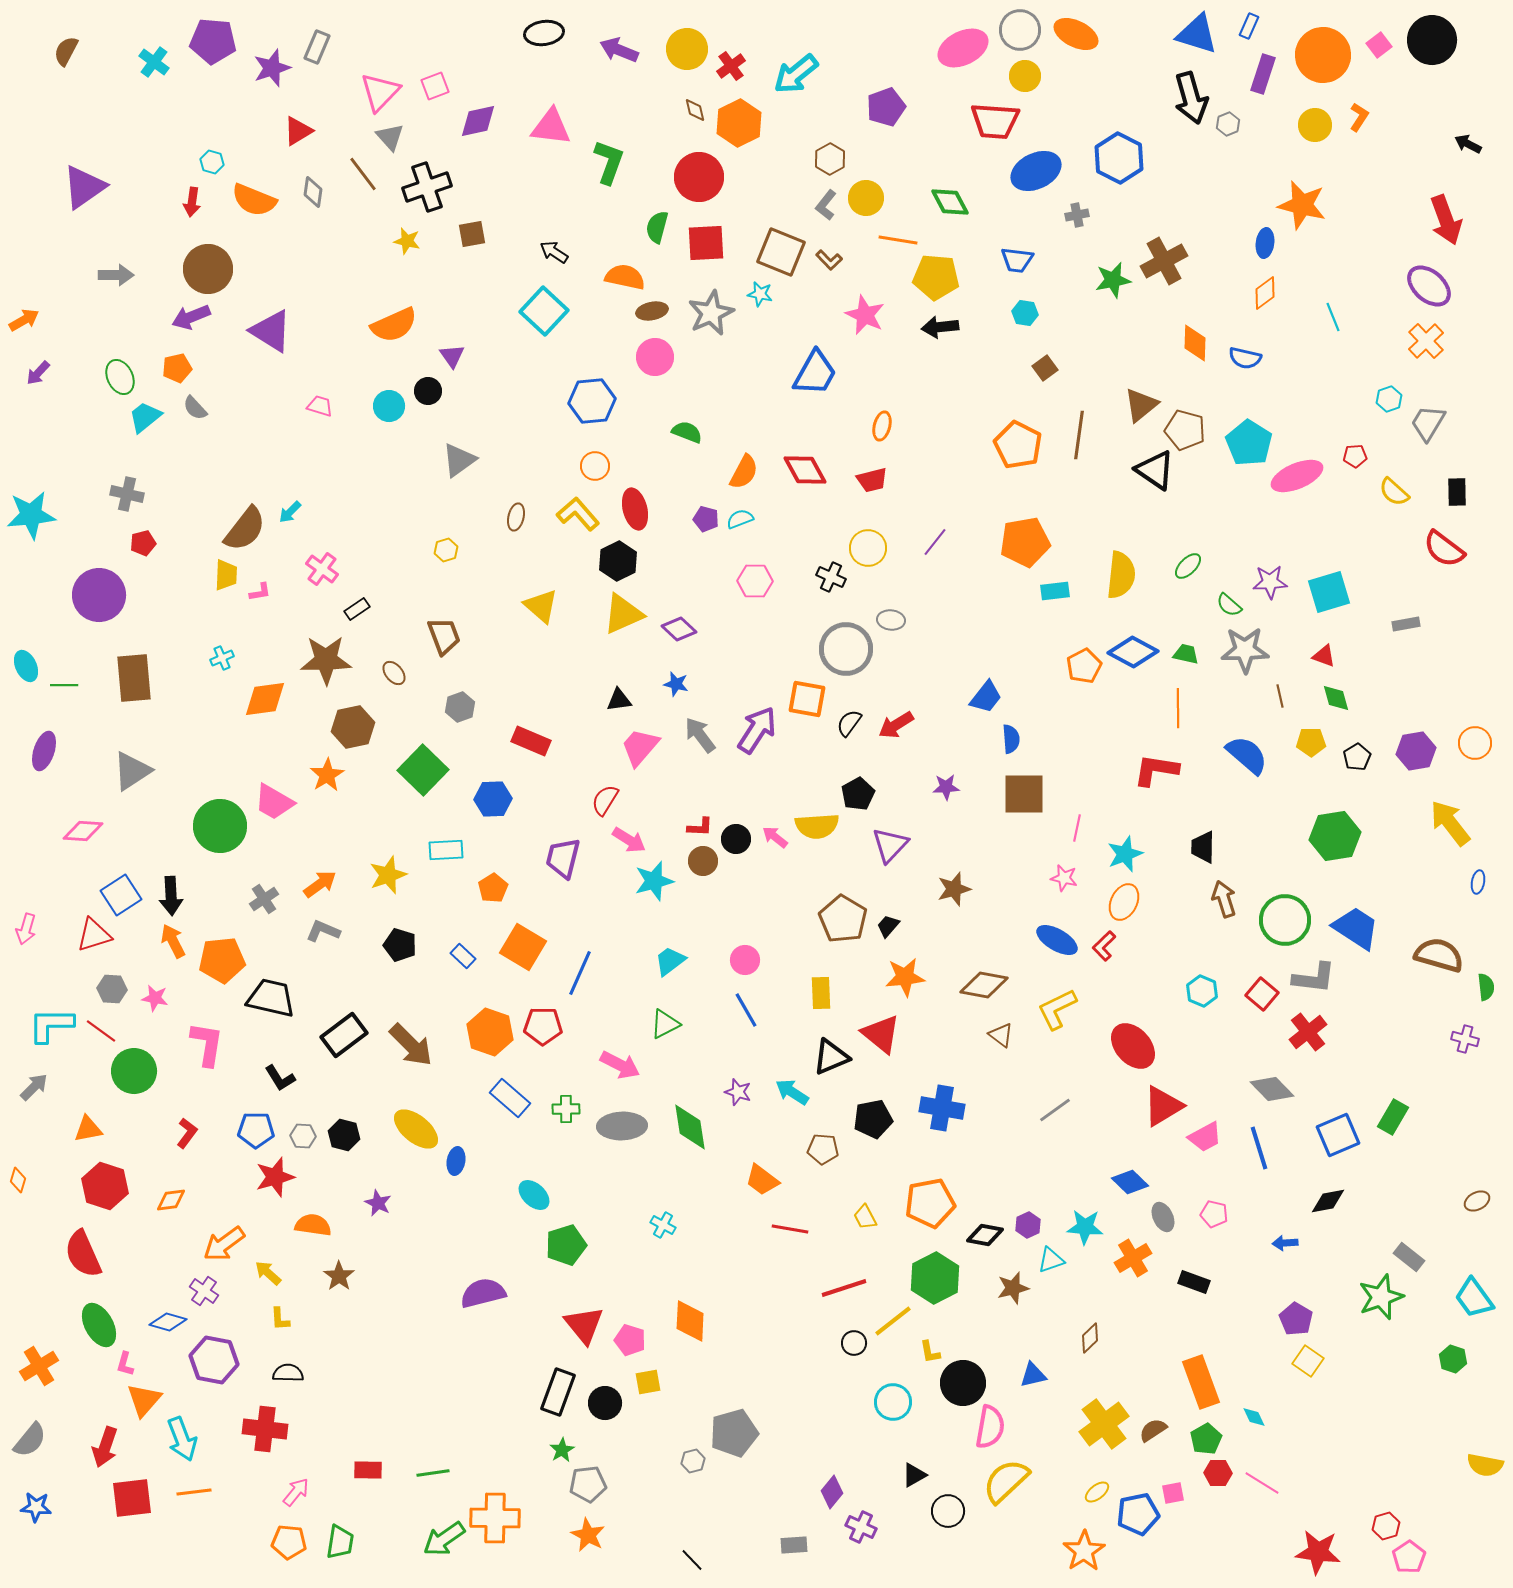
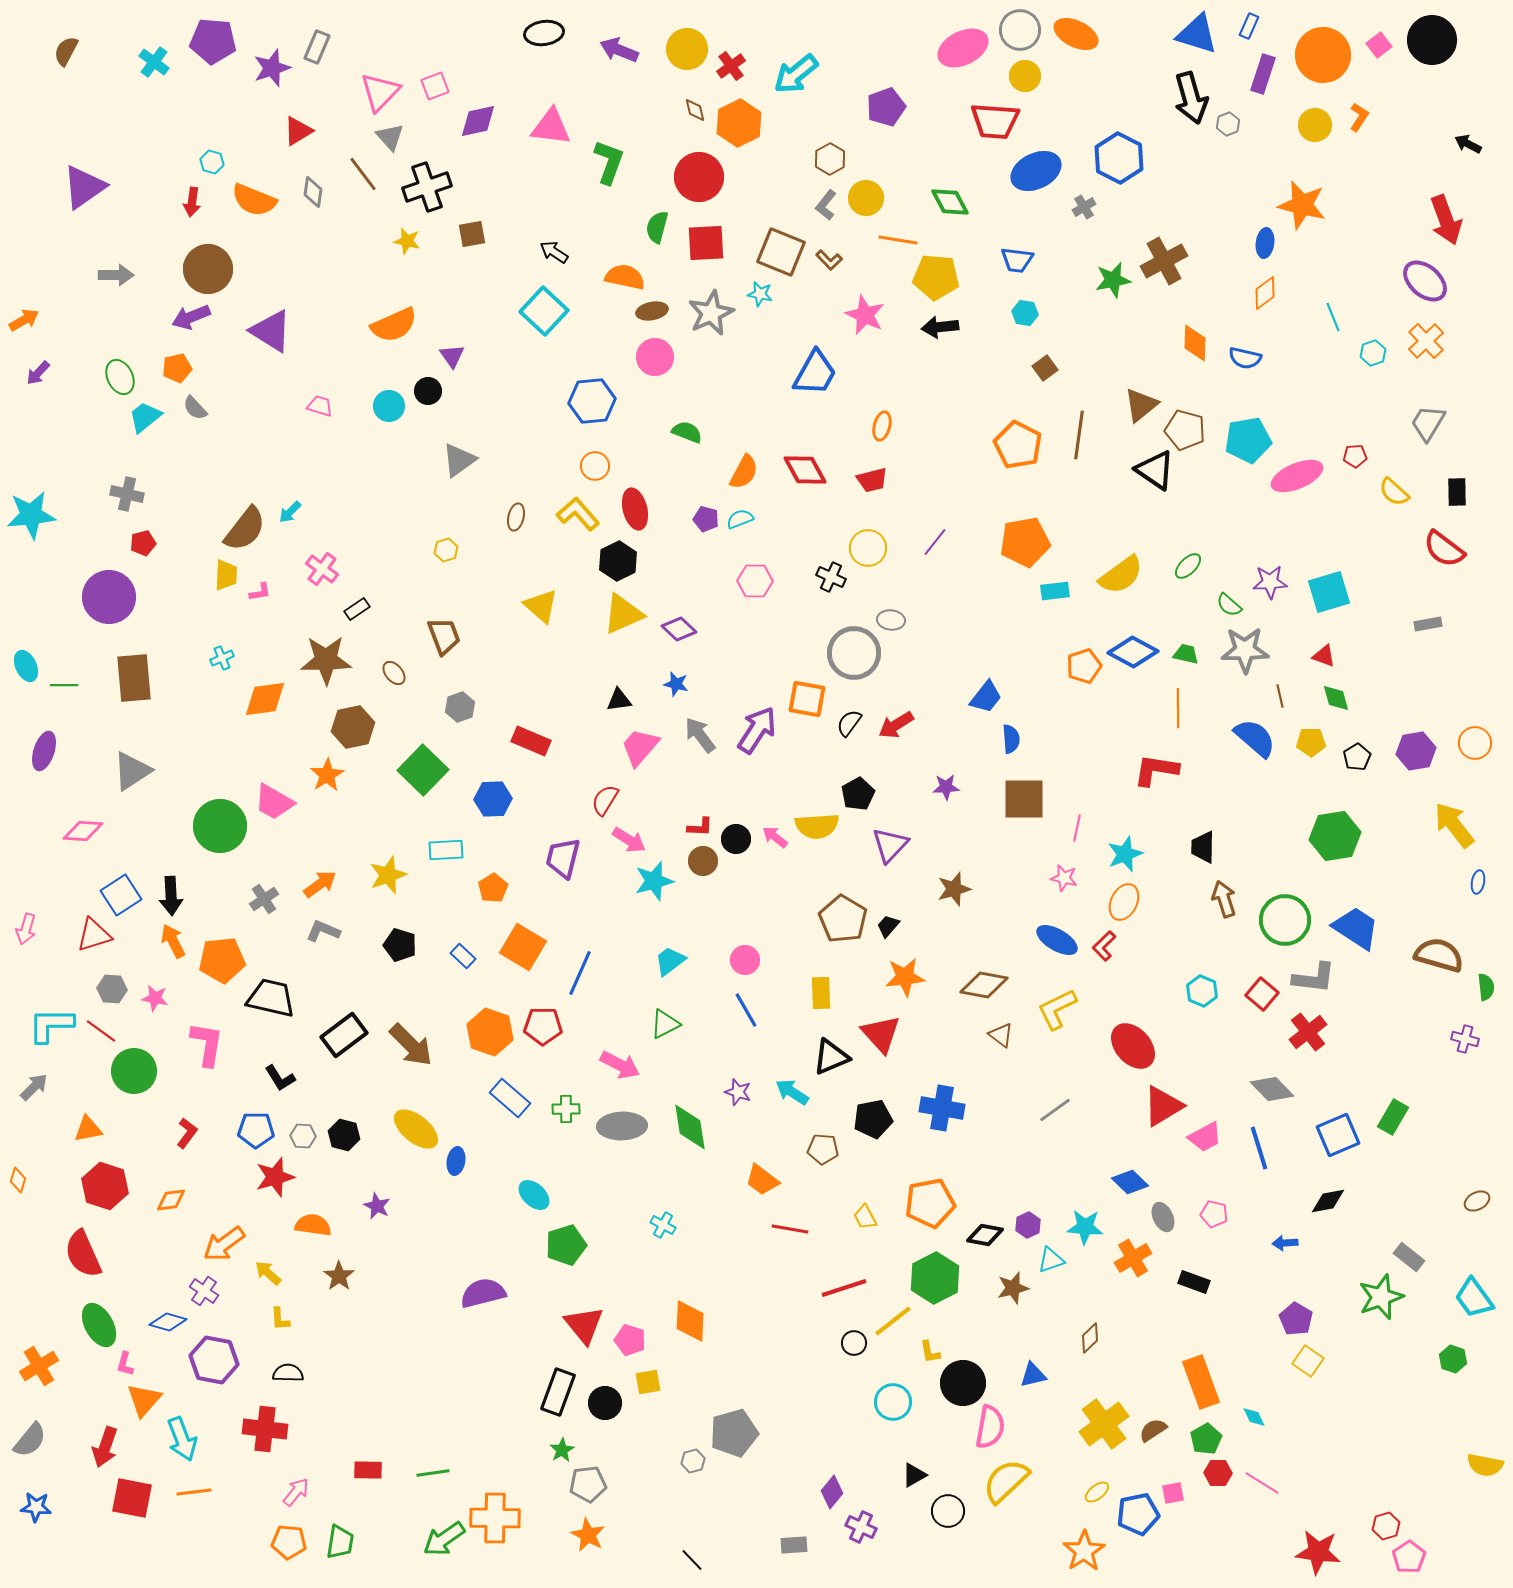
gray cross at (1077, 215): moved 7 px right, 8 px up; rotated 20 degrees counterclockwise
purple ellipse at (1429, 286): moved 4 px left, 5 px up
cyan hexagon at (1389, 399): moved 16 px left, 46 px up
cyan pentagon at (1249, 443): moved 1 px left, 3 px up; rotated 30 degrees clockwise
yellow semicircle at (1121, 575): rotated 48 degrees clockwise
purple circle at (99, 595): moved 10 px right, 2 px down
gray rectangle at (1406, 624): moved 22 px right
gray circle at (846, 649): moved 8 px right, 4 px down
orange pentagon at (1084, 666): rotated 8 degrees clockwise
blue semicircle at (1247, 755): moved 8 px right, 17 px up
brown square at (1024, 794): moved 5 px down
yellow arrow at (1450, 823): moved 4 px right, 2 px down
red triangle at (881, 1034): rotated 9 degrees clockwise
purple star at (378, 1203): moved 1 px left, 3 px down
red square at (132, 1498): rotated 18 degrees clockwise
